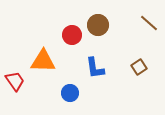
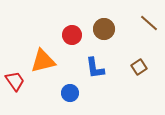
brown circle: moved 6 px right, 4 px down
orange triangle: rotated 16 degrees counterclockwise
